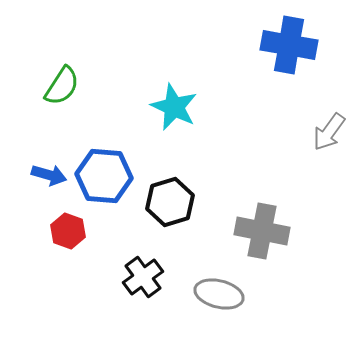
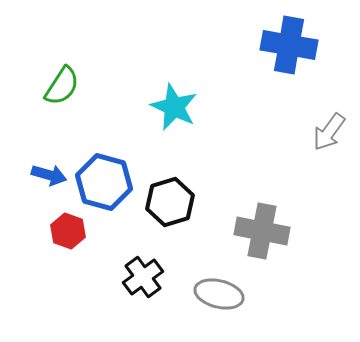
blue hexagon: moved 6 px down; rotated 10 degrees clockwise
